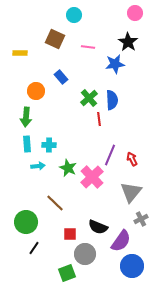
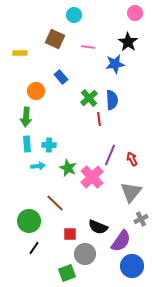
green circle: moved 3 px right, 1 px up
